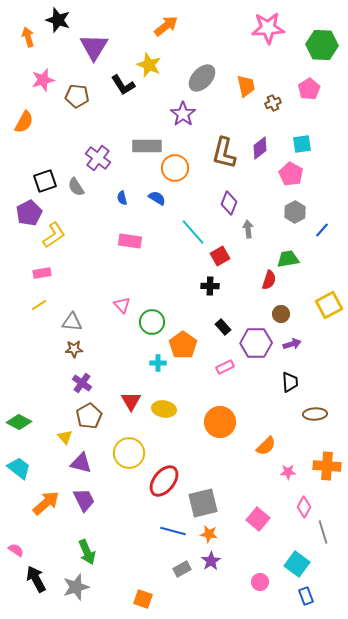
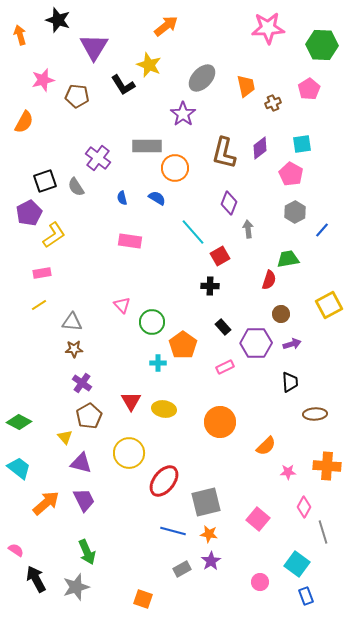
orange arrow at (28, 37): moved 8 px left, 2 px up
gray square at (203, 503): moved 3 px right, 1 px up
